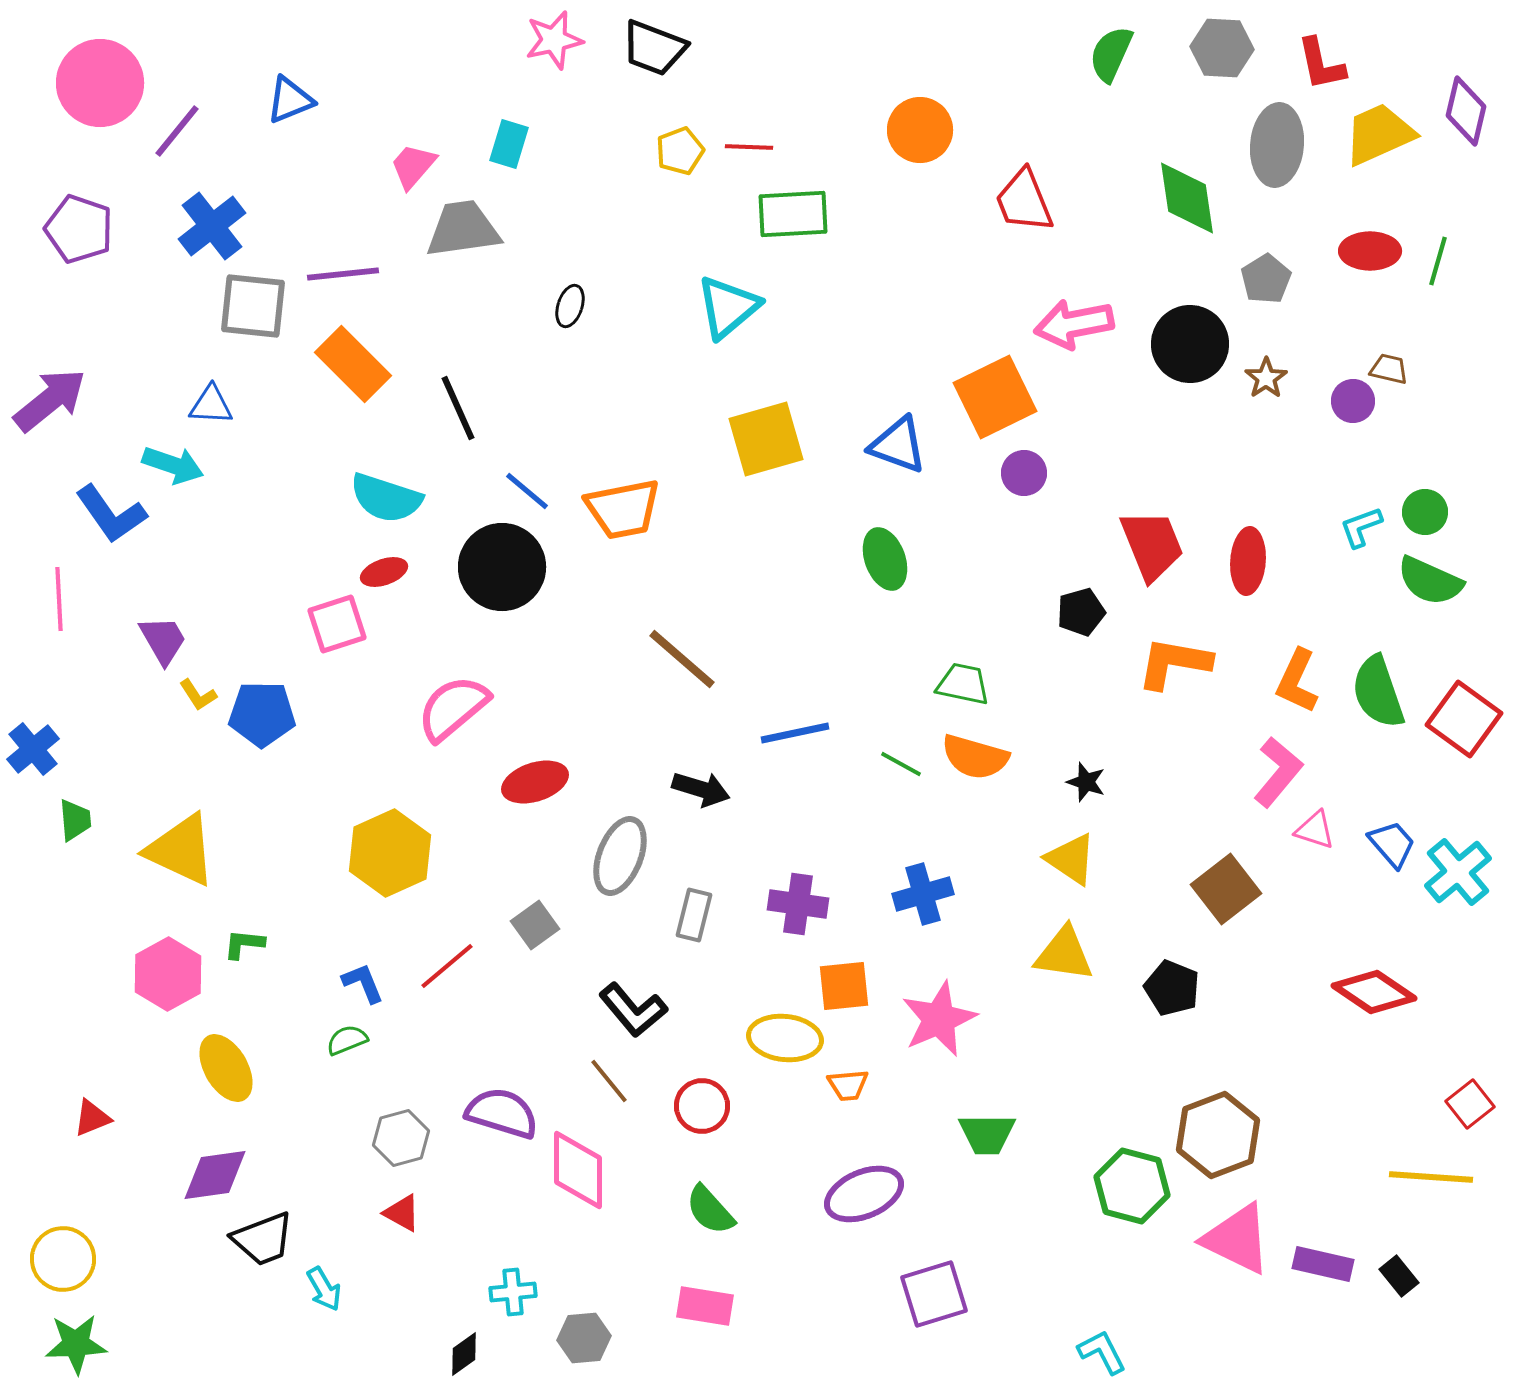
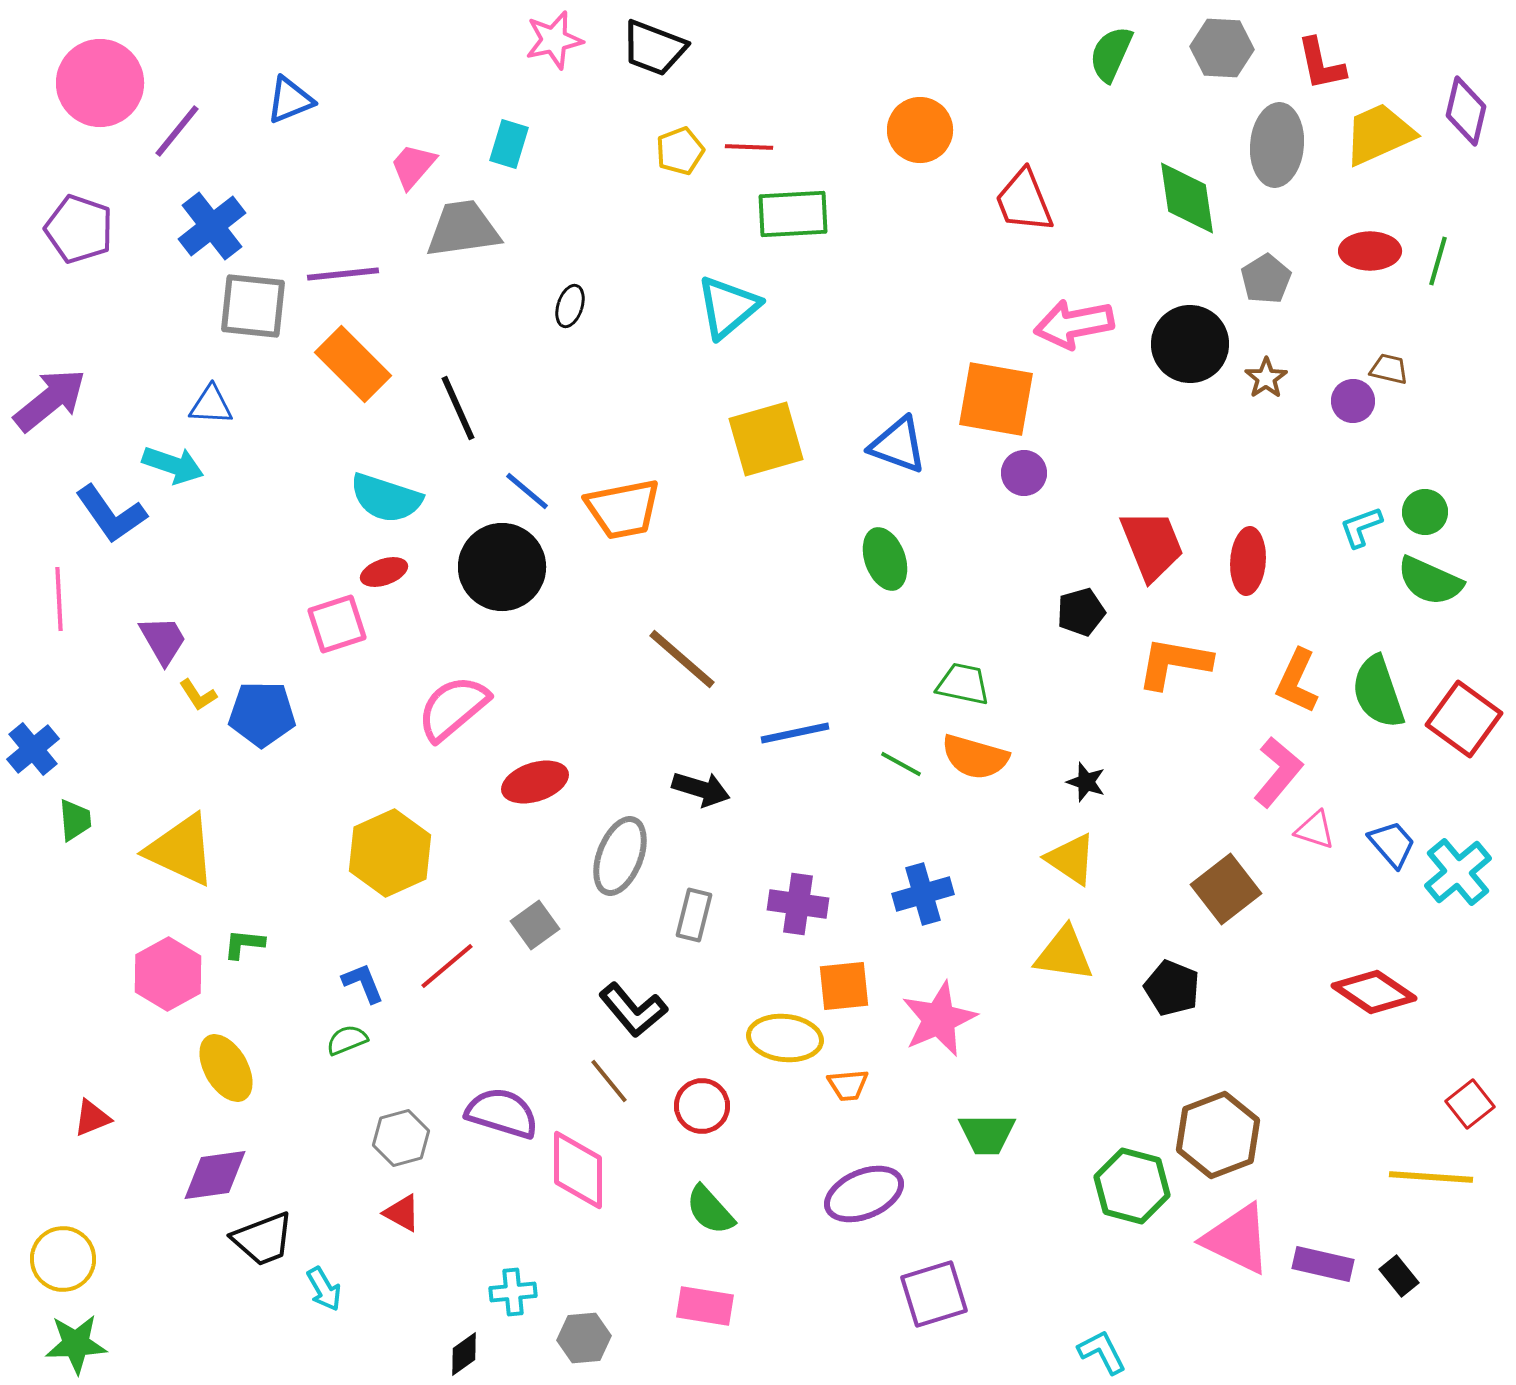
orange square at (995, 397): moved 1 px right, 2 px down; rotated 36 degrees clockwise
